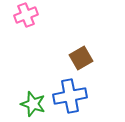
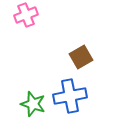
brown square: moved 1 px up
